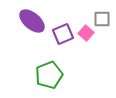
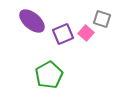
gray square: rotated 18 degrees clockwise
green pentagon: rotated 8 degrees counterclockwise
